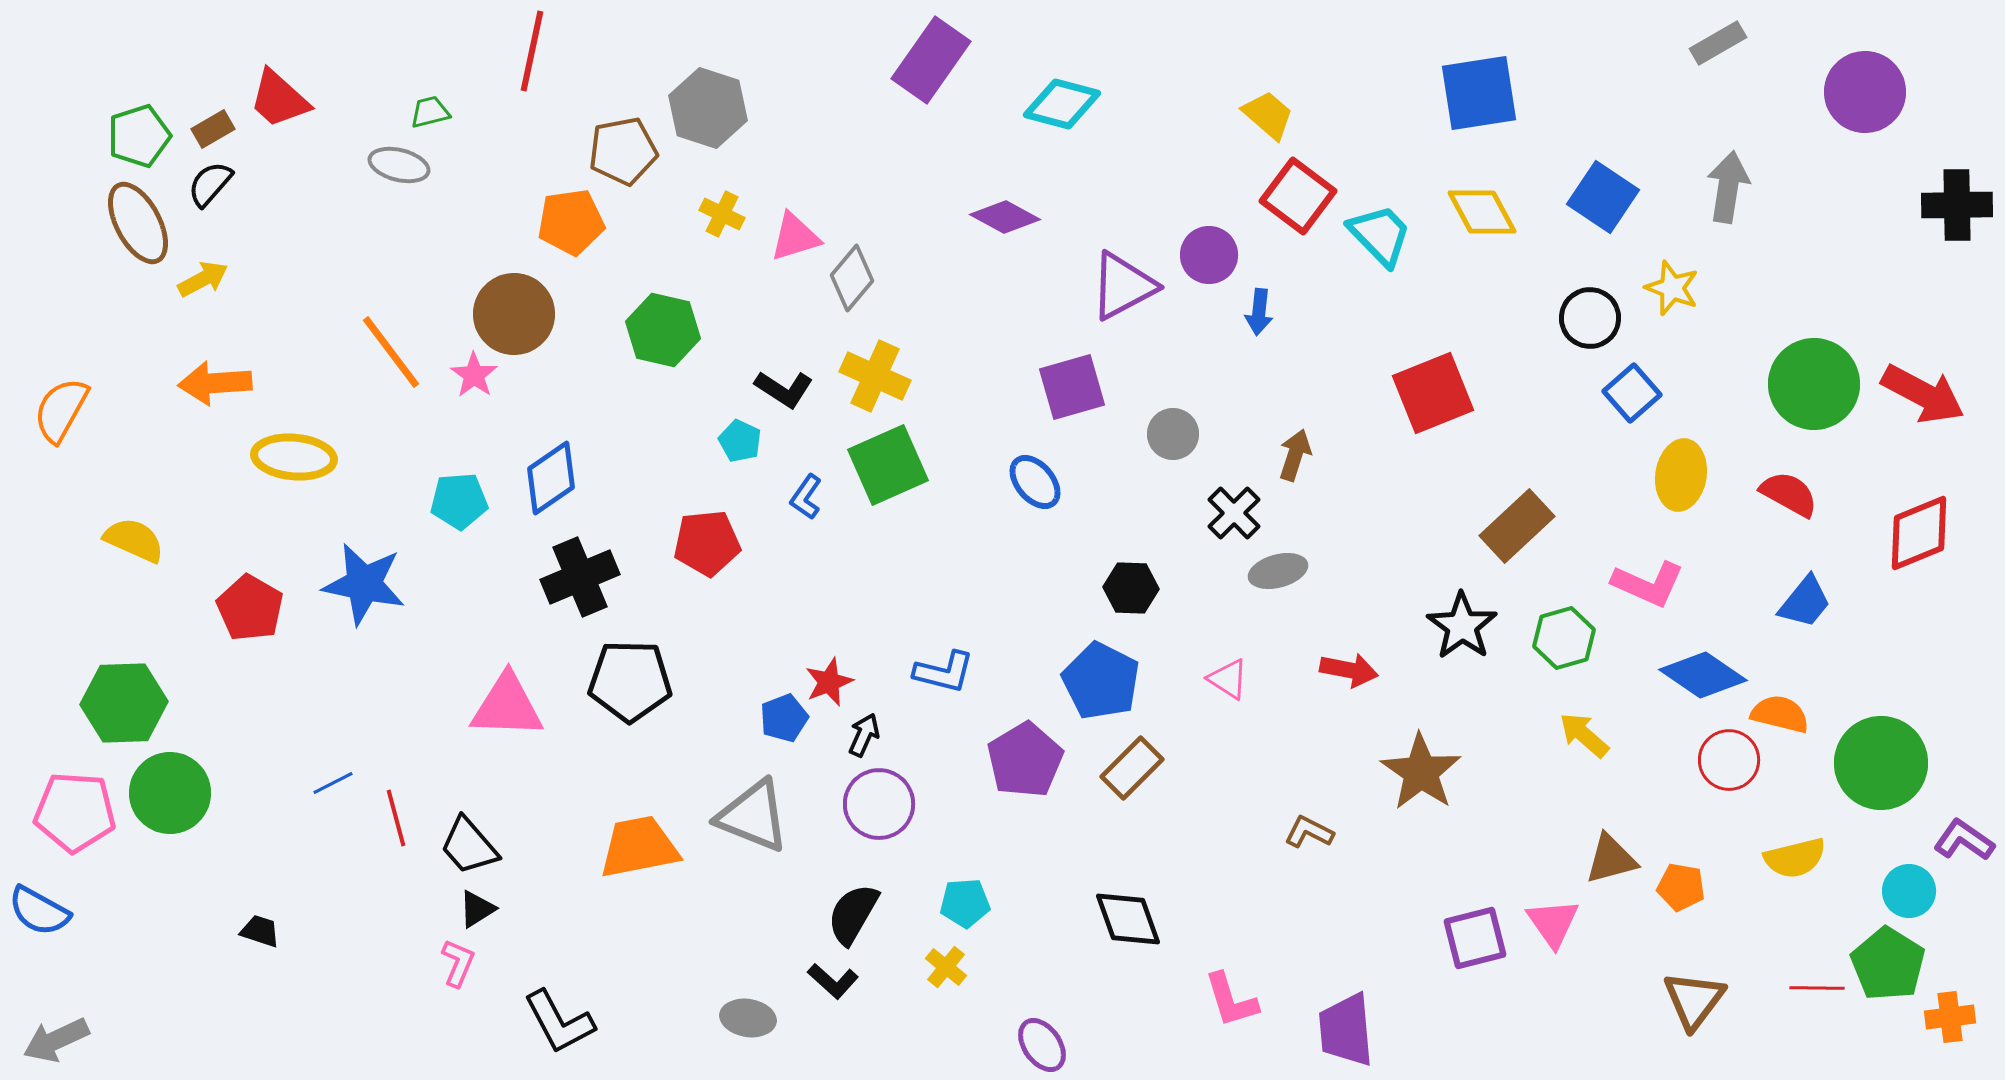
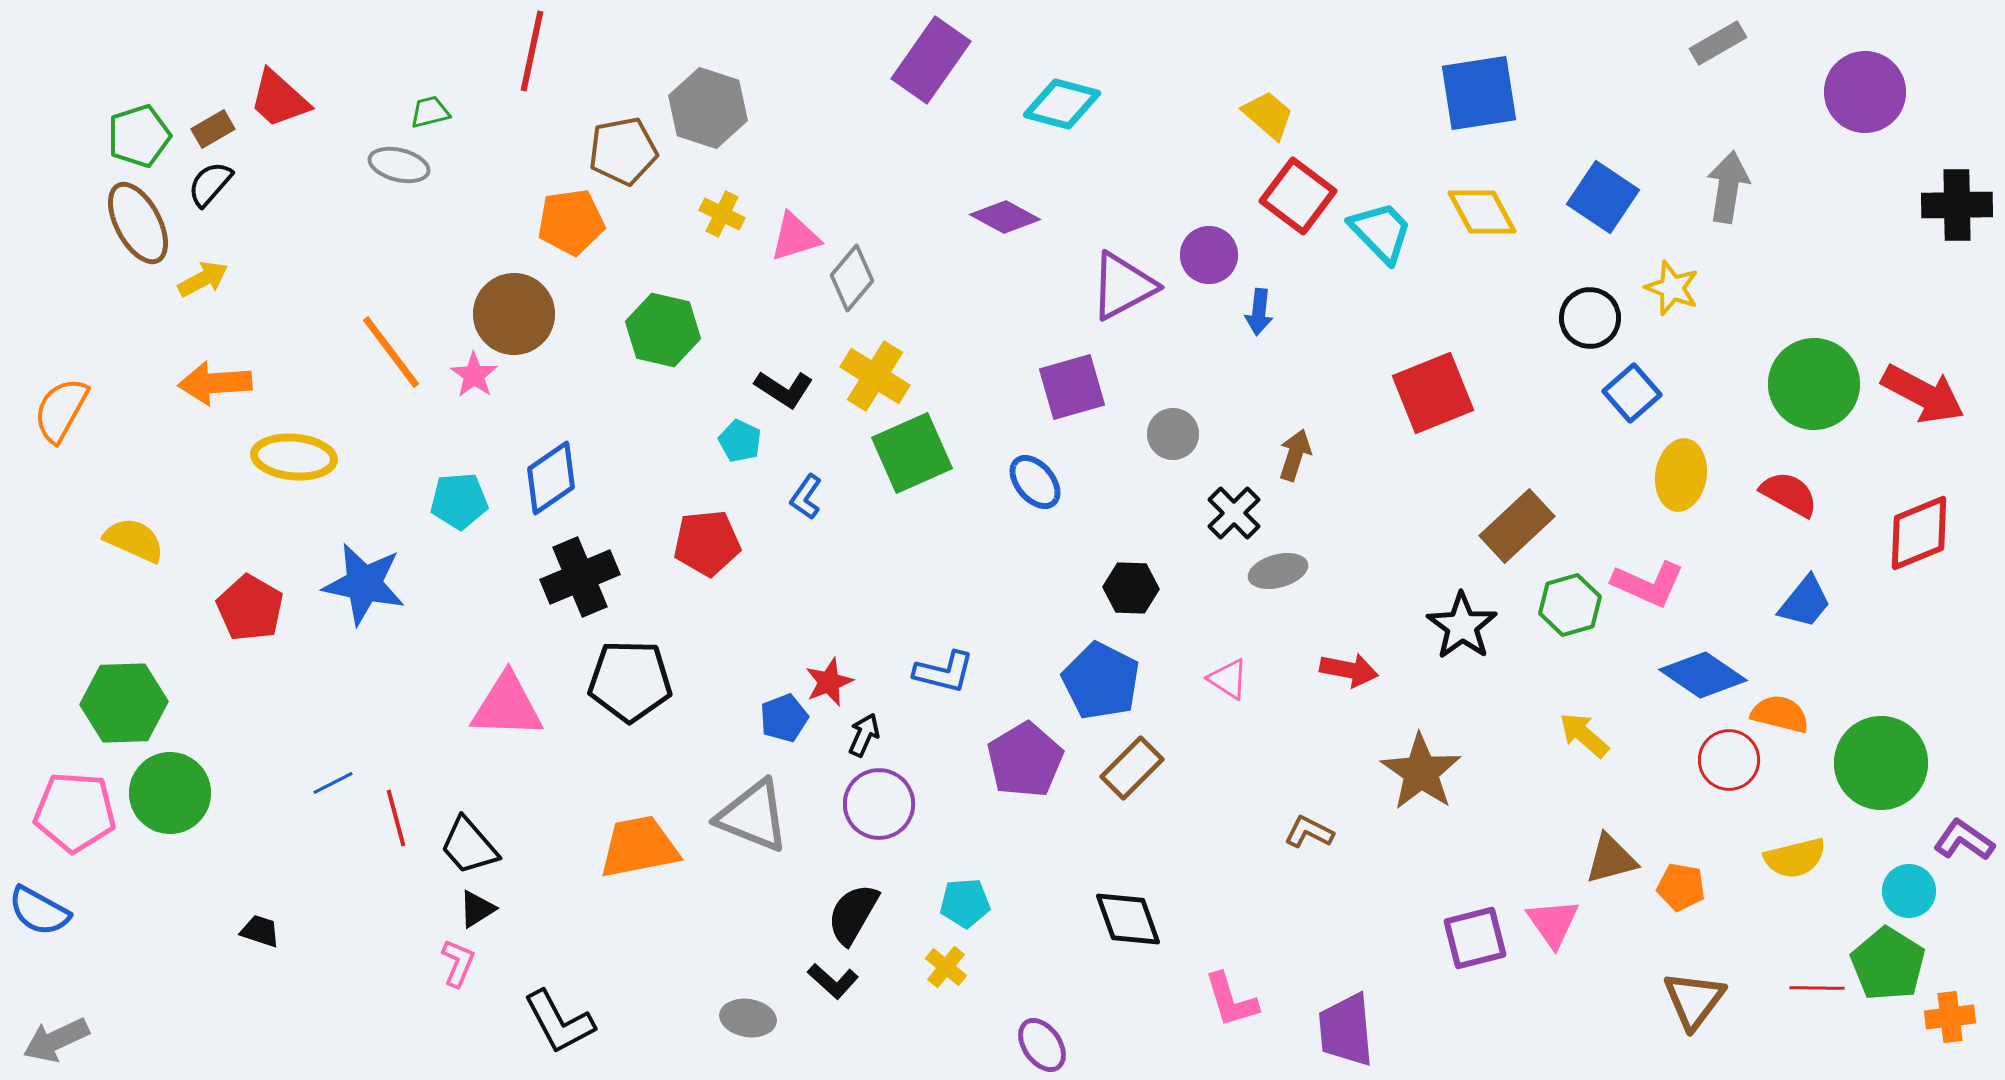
cyan trapezoid at (1380, 235): moved 1 px right, 3 px up
yellow cross at (875, 376): rotated 8 degrees clockwise
green square at (888, 465): moved 24 px right, 12 px up
green hexagon at (1564, 638): moved 6 px right, 33 px up
